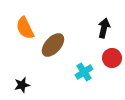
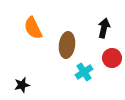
orange semicircle: moved 8 px right
brown ellipse: moved 14 px right; rotated 35 degrees counterclockwise
